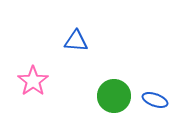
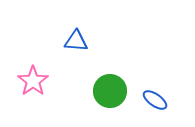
green circle: moved 4 px left, 5 px up
blue ellipse: rotated 15 degrees clockwise
